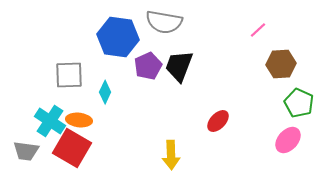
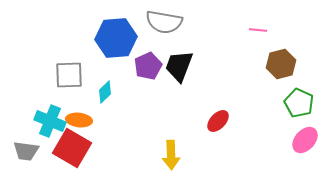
pink line: rotated 48 degrees clockwise
blue hexagon: moved 2 px left, 1 px down; rotated 12 degrees counterclockwise
brown hexagon: rotated 12 degrees counterclockwise
cyan diamond: rotated 20 degrees clockwise
cyan cross: rotated 12 degrees counterclockwise
pink ellipse: moved 17 px right
